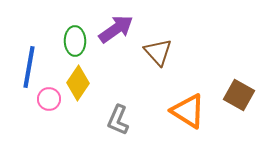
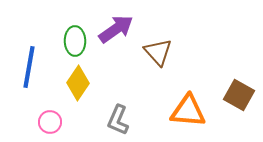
pink circle: moved 1 px right, 23 px down
orange triangle: rotated 27 degrees counterclockwise
